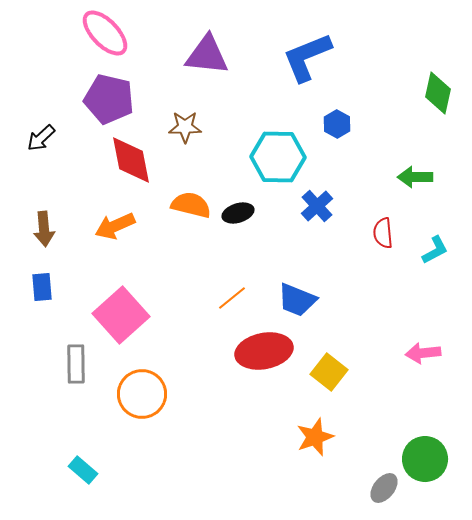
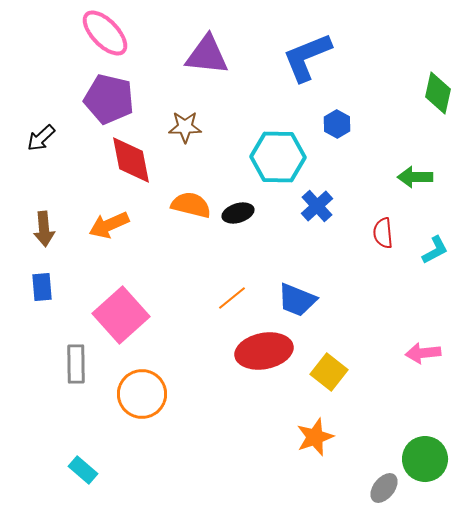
orange arrow: moved 6 px left, 1 px up
